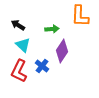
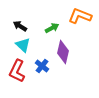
orange L-shape: rotated 110 degrees clockwise
black arrow: moved 2 px right, 1 px down
green arrow: moved 1 px up; rotated 24 degrees counterclockwise
purple diamond: moved 1 px right, 1 px down; rotated 20 degrees counterclockwise
red L-shape: moved 2 px left
